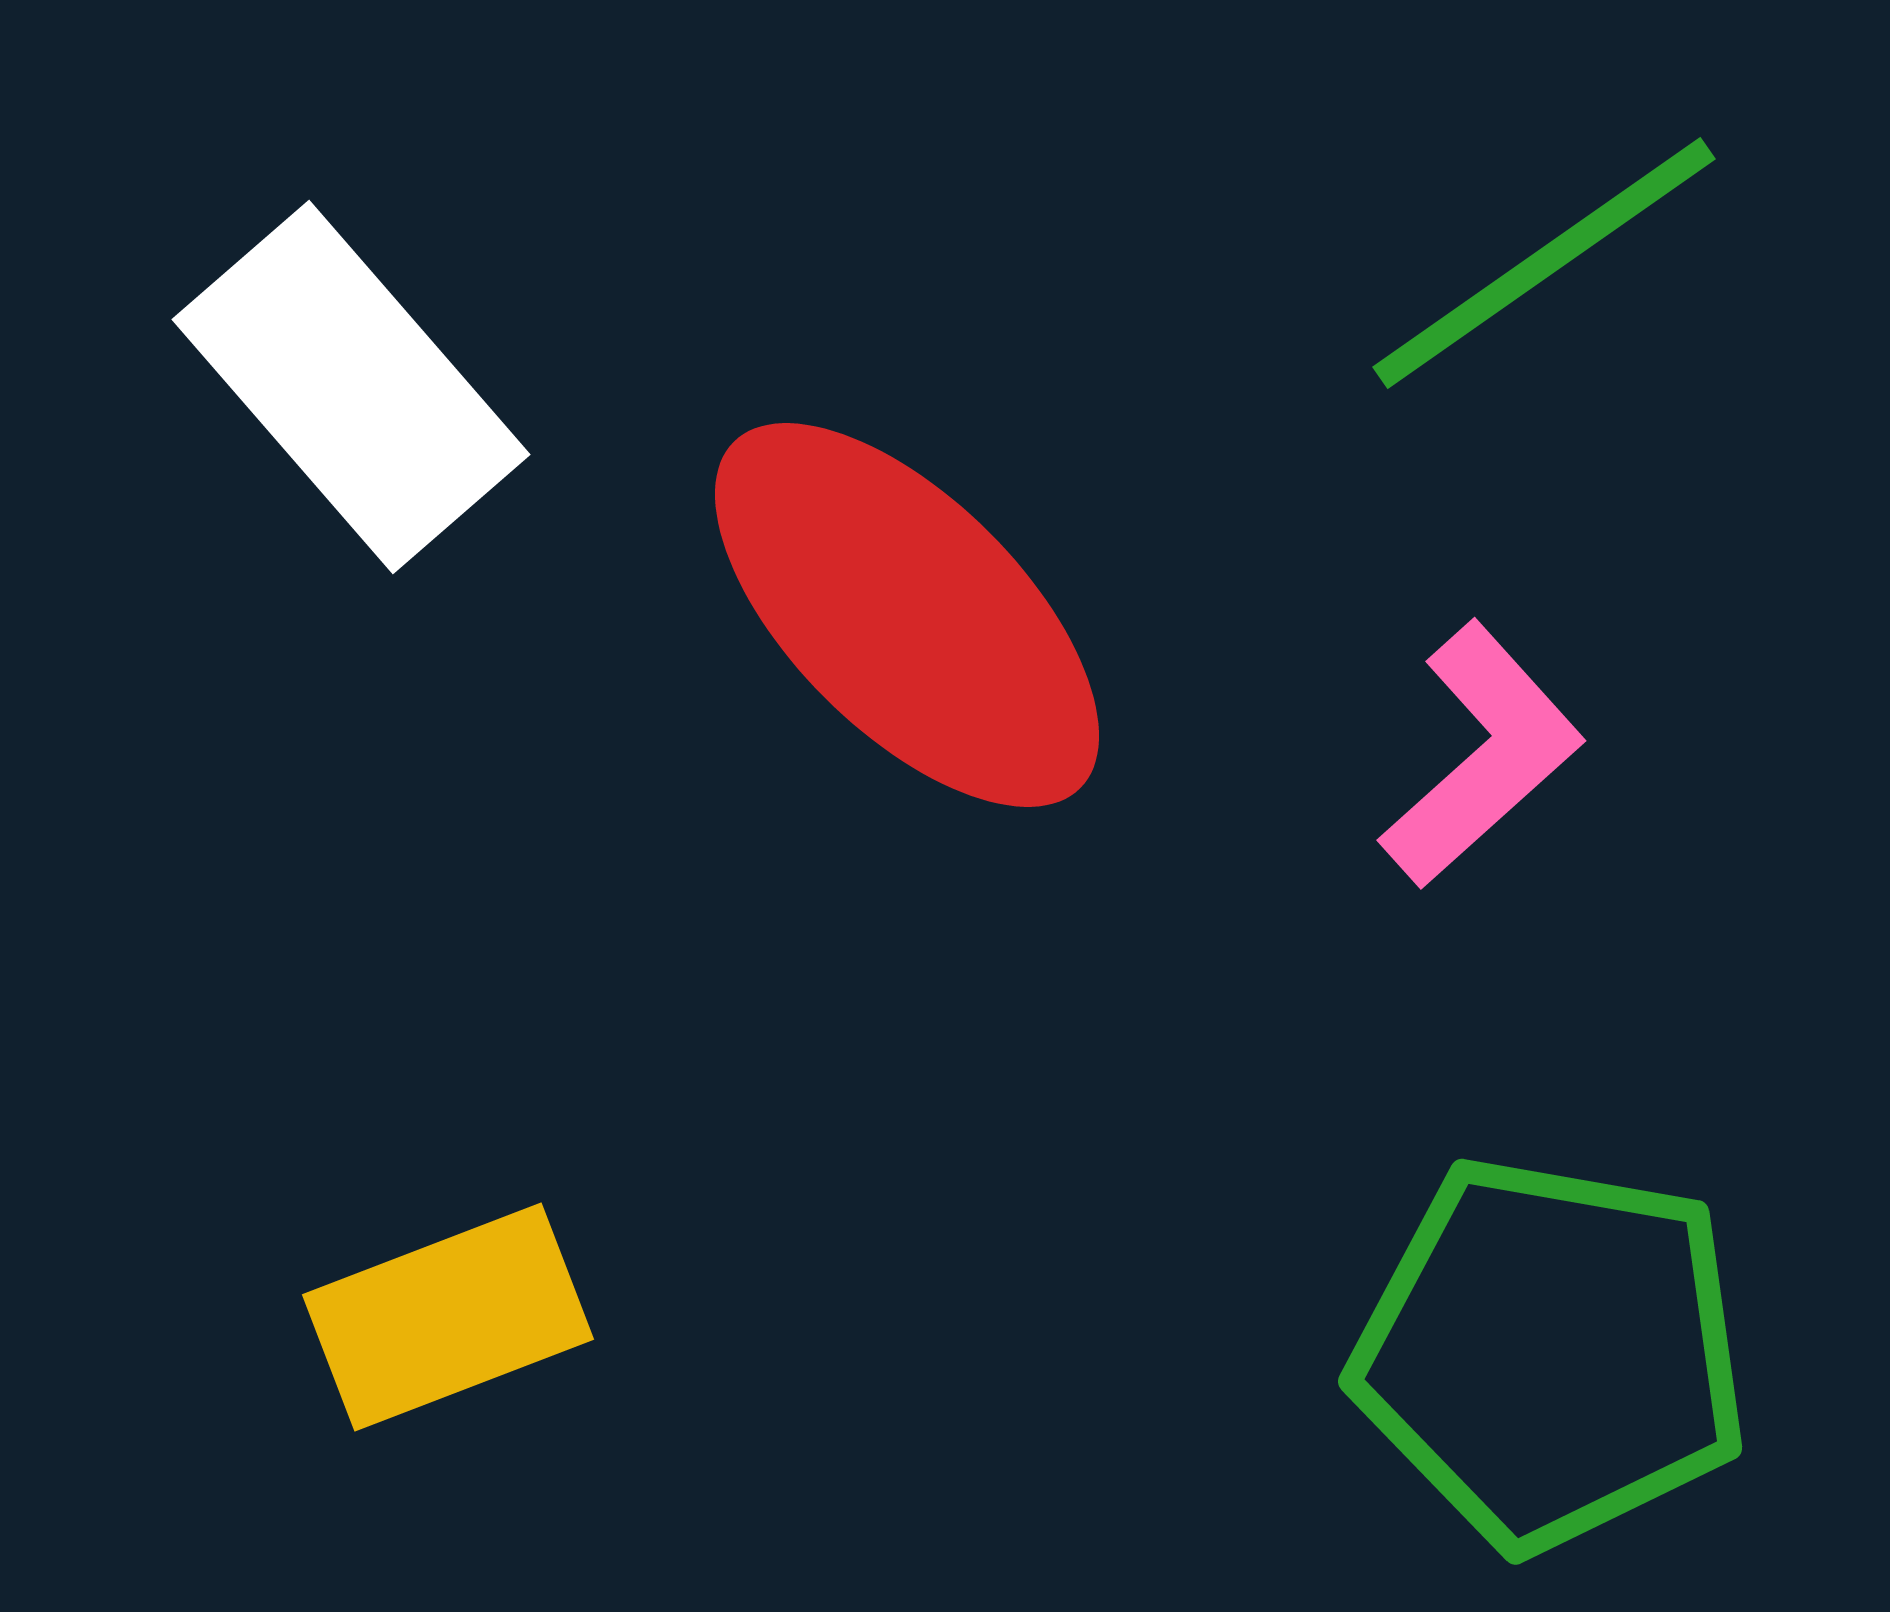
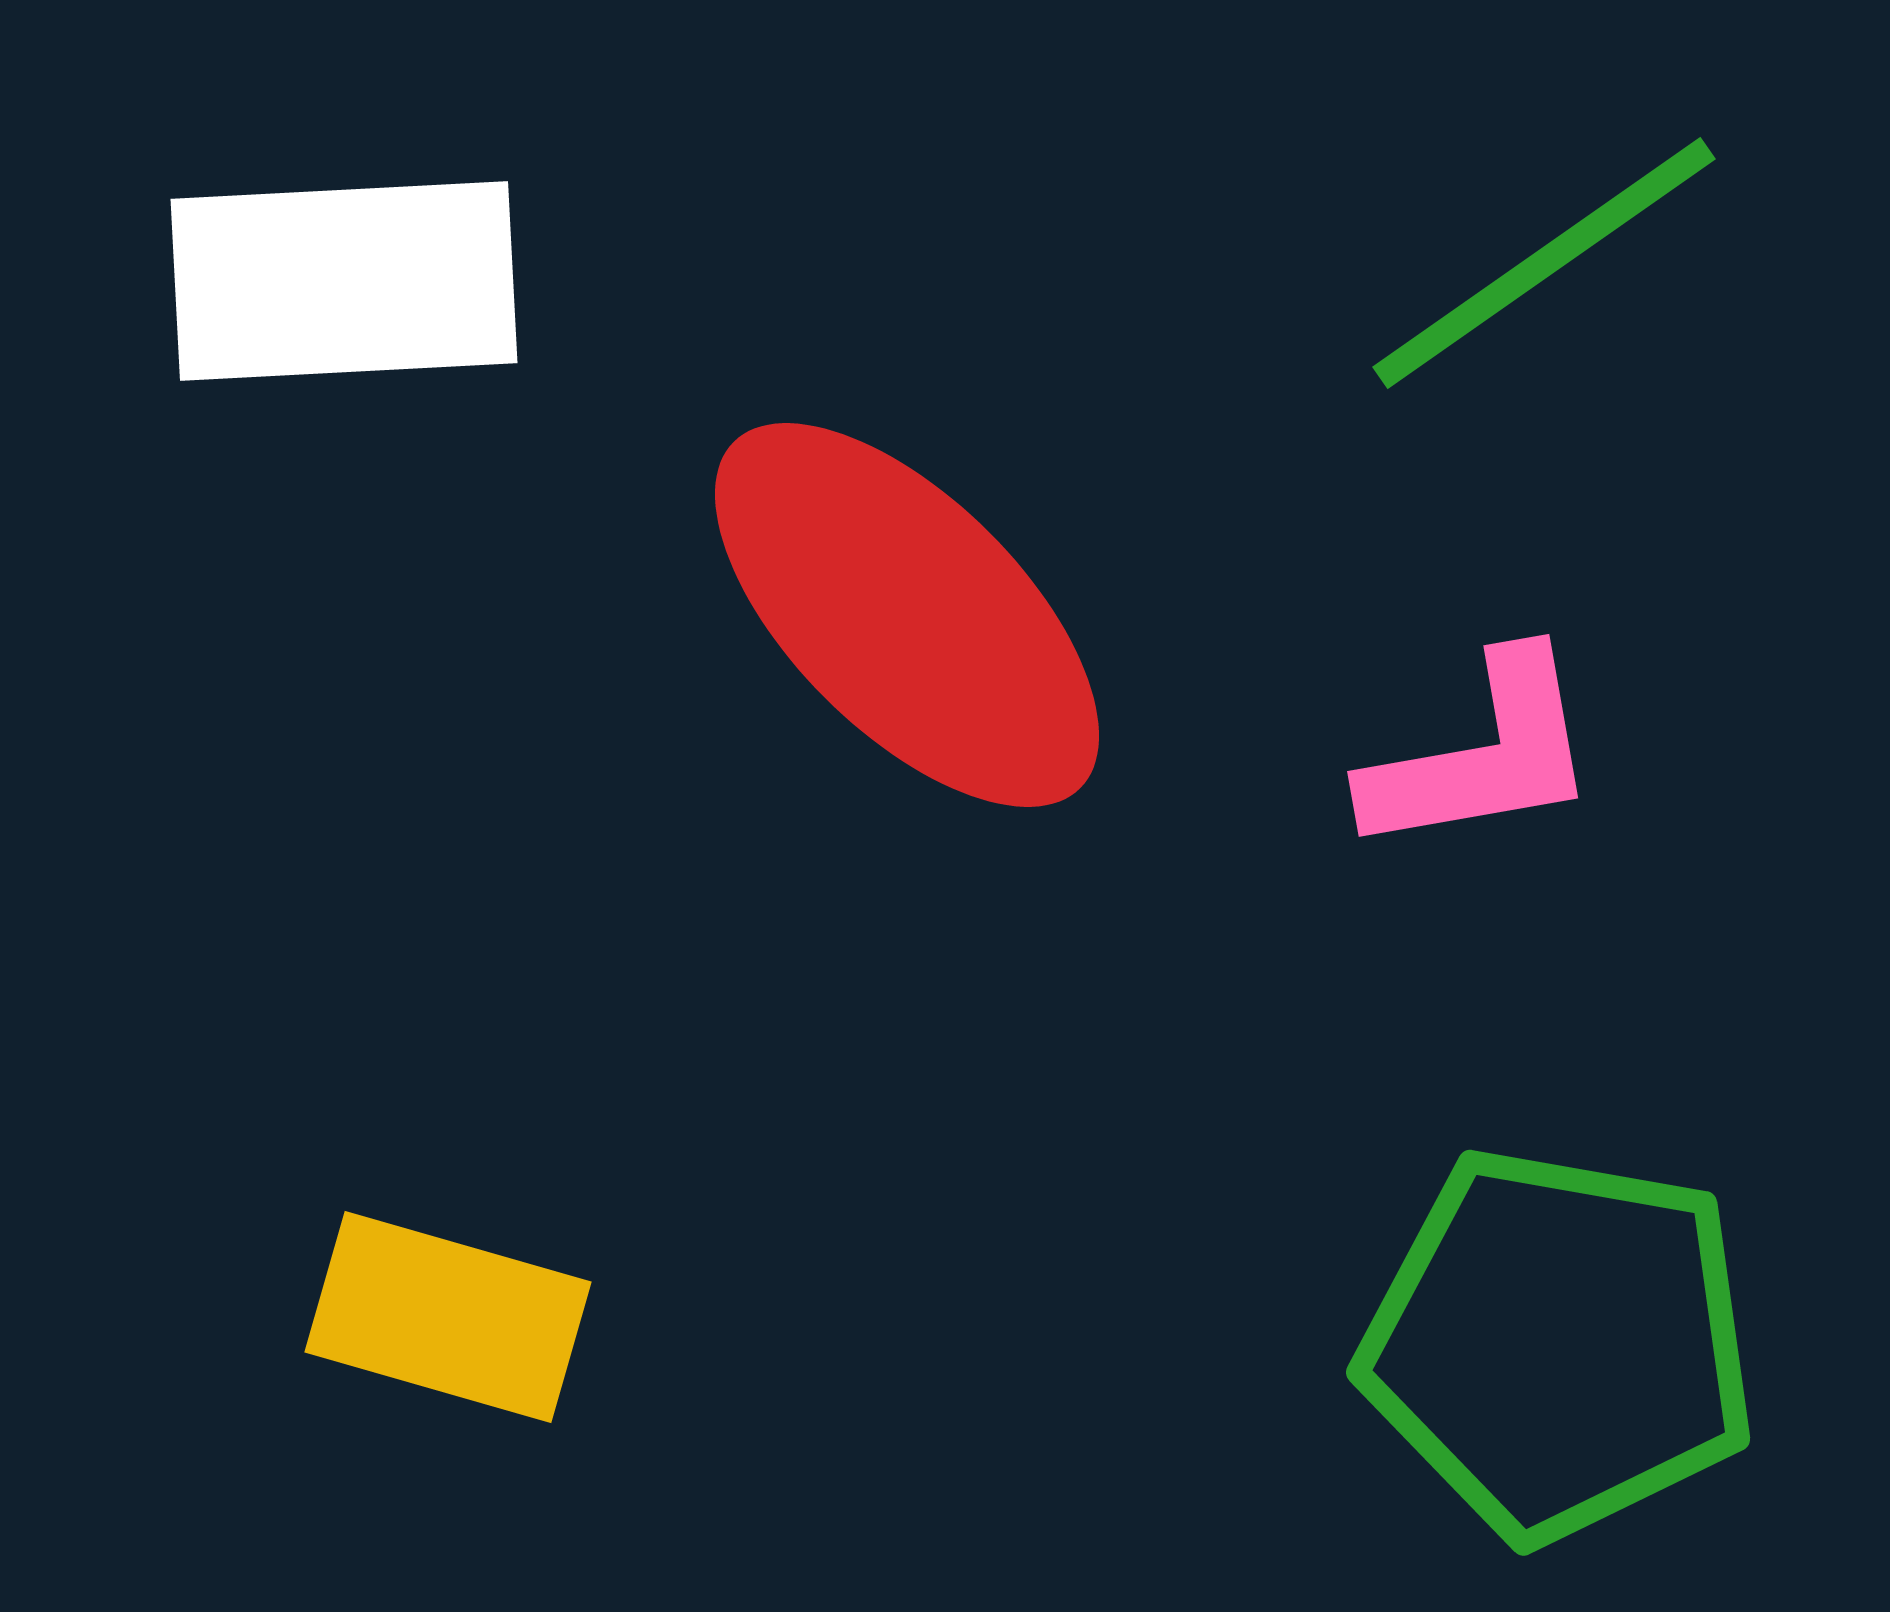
white rectangle: moved 7 px left, 106 px up; rotated 52 degrees counterclockwise
pink L-shape: rotated 32 degrees clockwise
yellow rectangle: rotated 37 degrees clockwise
green pentagon: moved 8 px right, 9 px up
